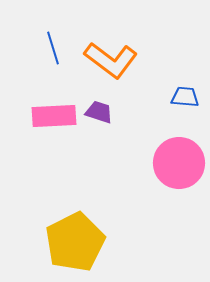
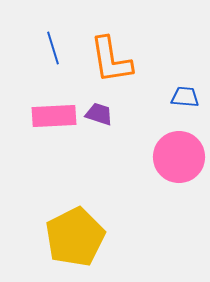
orange L-shape: rotated 44 degrees clockwise
purple trapezoid: moved 2 px down
pink circle: moved 6 px up
yellow pentagon: moved 5 px up
